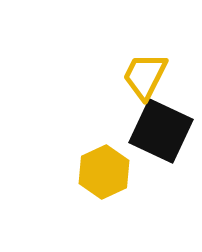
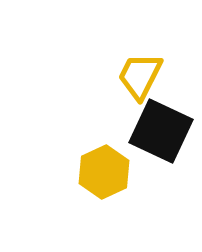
yellow trapezoid: moved 5 px left
